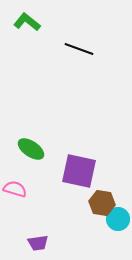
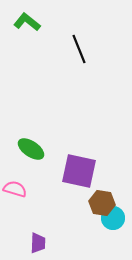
black line: rotated 48 degrees clockwise
cyan circle: moved 5 px left, 1 px up
purple trapezoid: rotated 80 degrees counterclockwise
